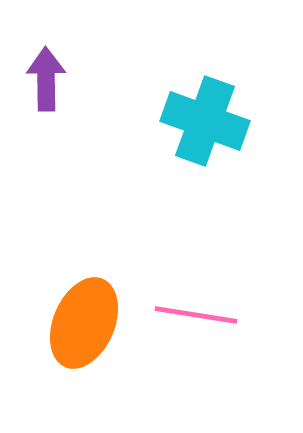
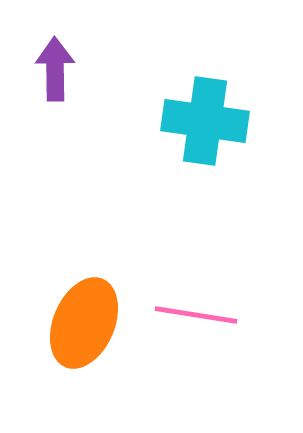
purple arrow: moved 9 px right, 10 px up
cyan cross: rotated 12 degrees counterclockwise
